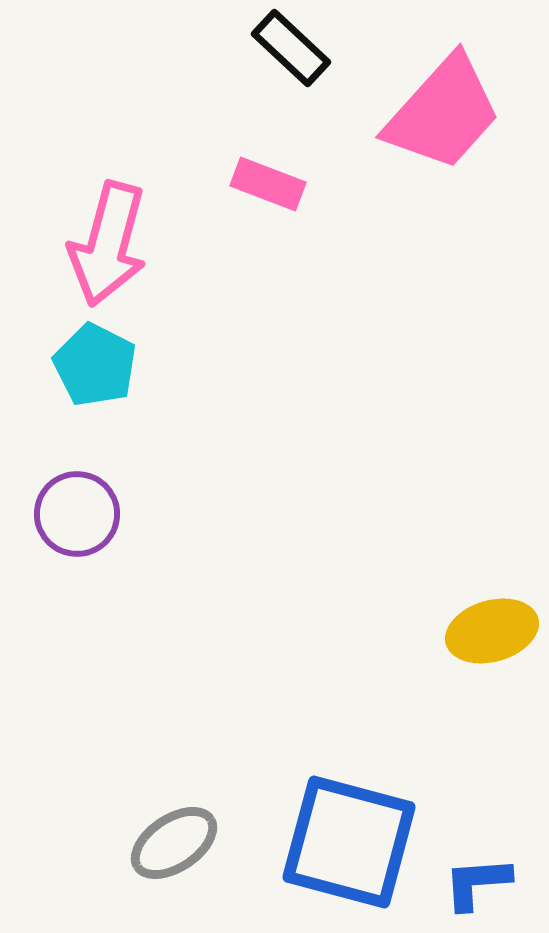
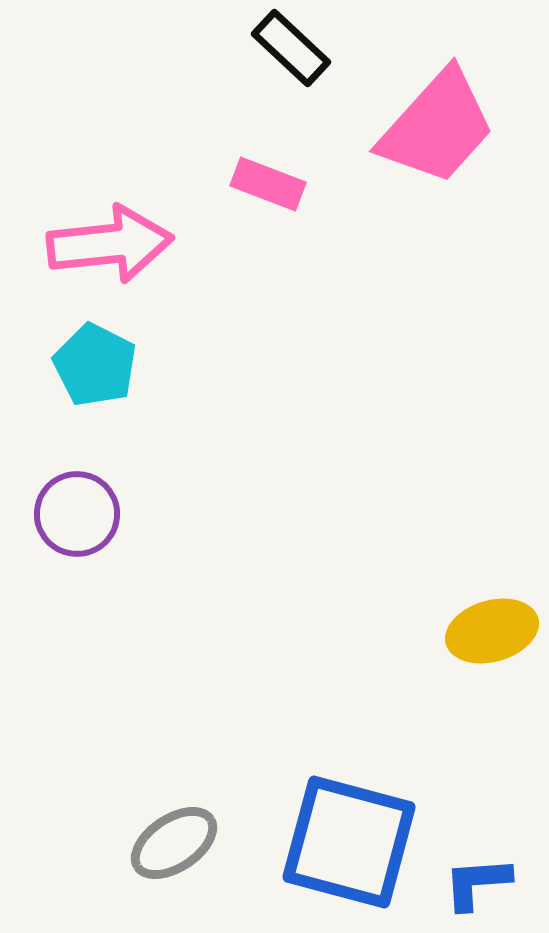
pink trapezoid: moved 6 px left, 14 px down
pink arrow: moved 2 px right; rotated 111 degrees counterclockwise
